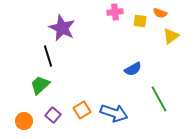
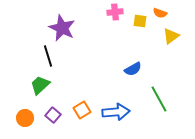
blue arrow: moved 2 px right, 1 px up; rotated 24 degrees counterclockwise
orange circle: moved 1 px right, 3 px up
